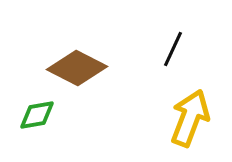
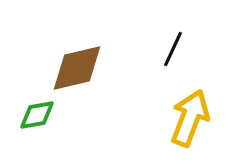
brown diamond: rotated 40 degrees counterclockwise
